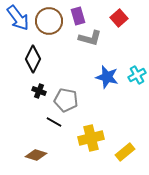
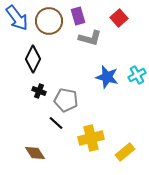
blue arrow: moved 1 px left
black line: moved 2 px right, 1 px down; rotated 14 degrees clockwise
brown diamond: moved 1 px left, 2 px up; rotated 40 degrees clockwise
